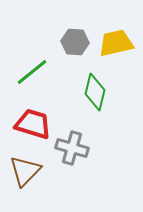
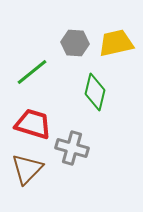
gray hexagon: moved 1 px down
brown triangle: moved 2 px right, 2 px up
